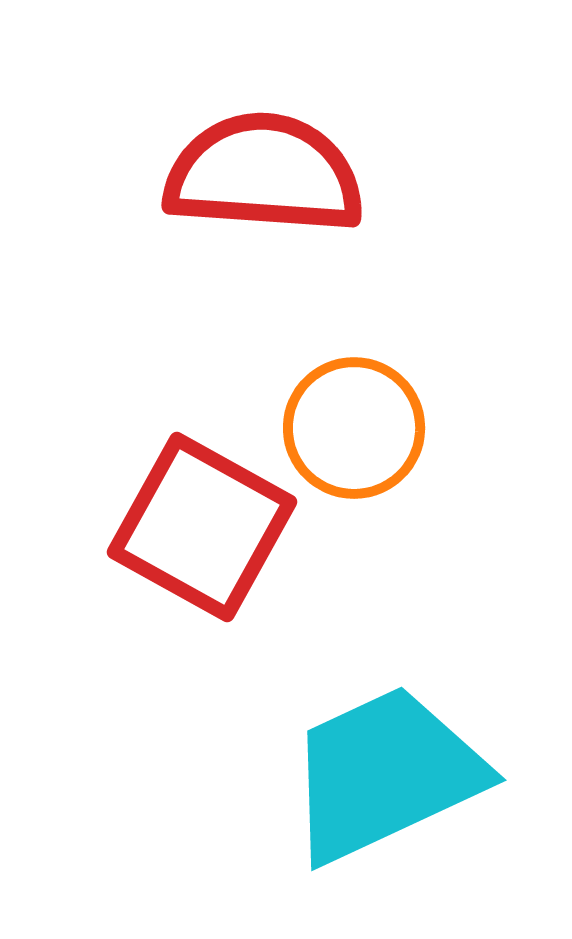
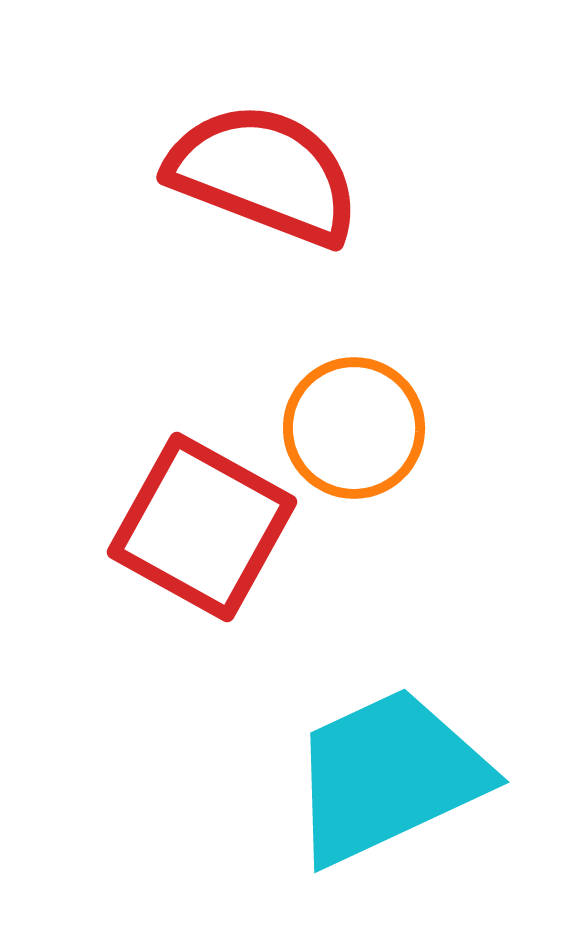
red semicircle: rotated 17 degrees clockwise
cyan trapezoid: moved 3 px right, 2 px down
